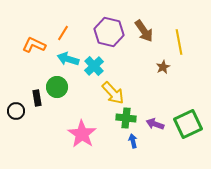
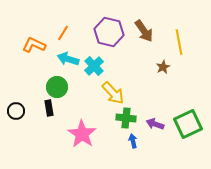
black rectangle: moved 12 px right, 10 px down
